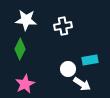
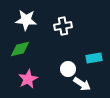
green diamond: rotated 50 degrees clockwise
cyan rectangle: moved 4 px right, 2 px up
pink star: moved 3 px right, 5 px up
